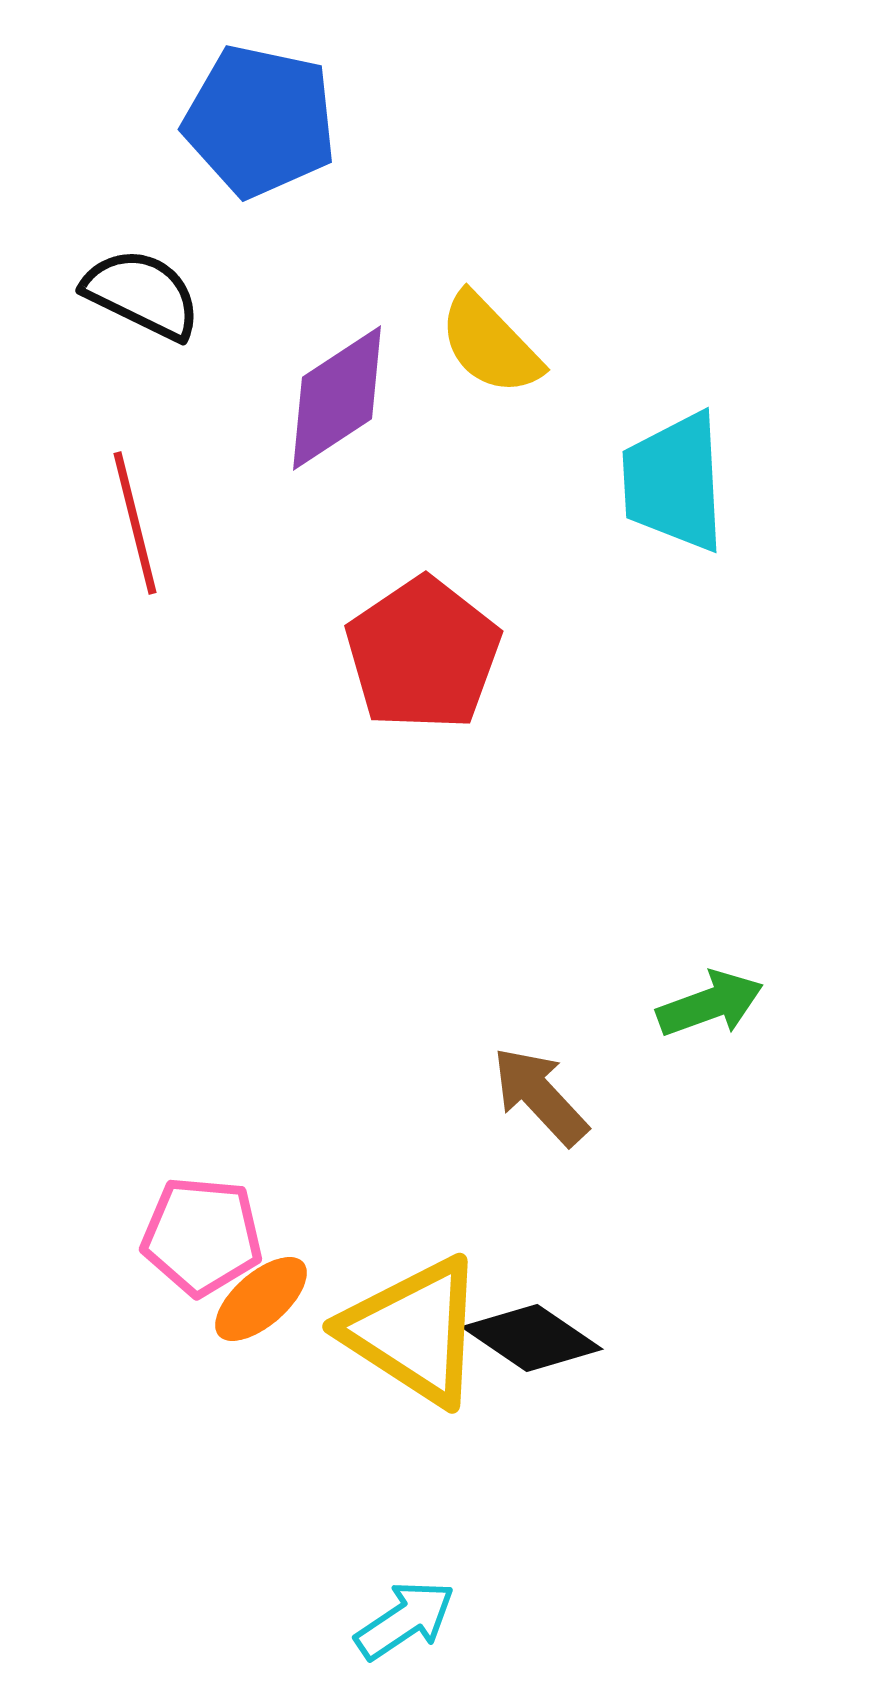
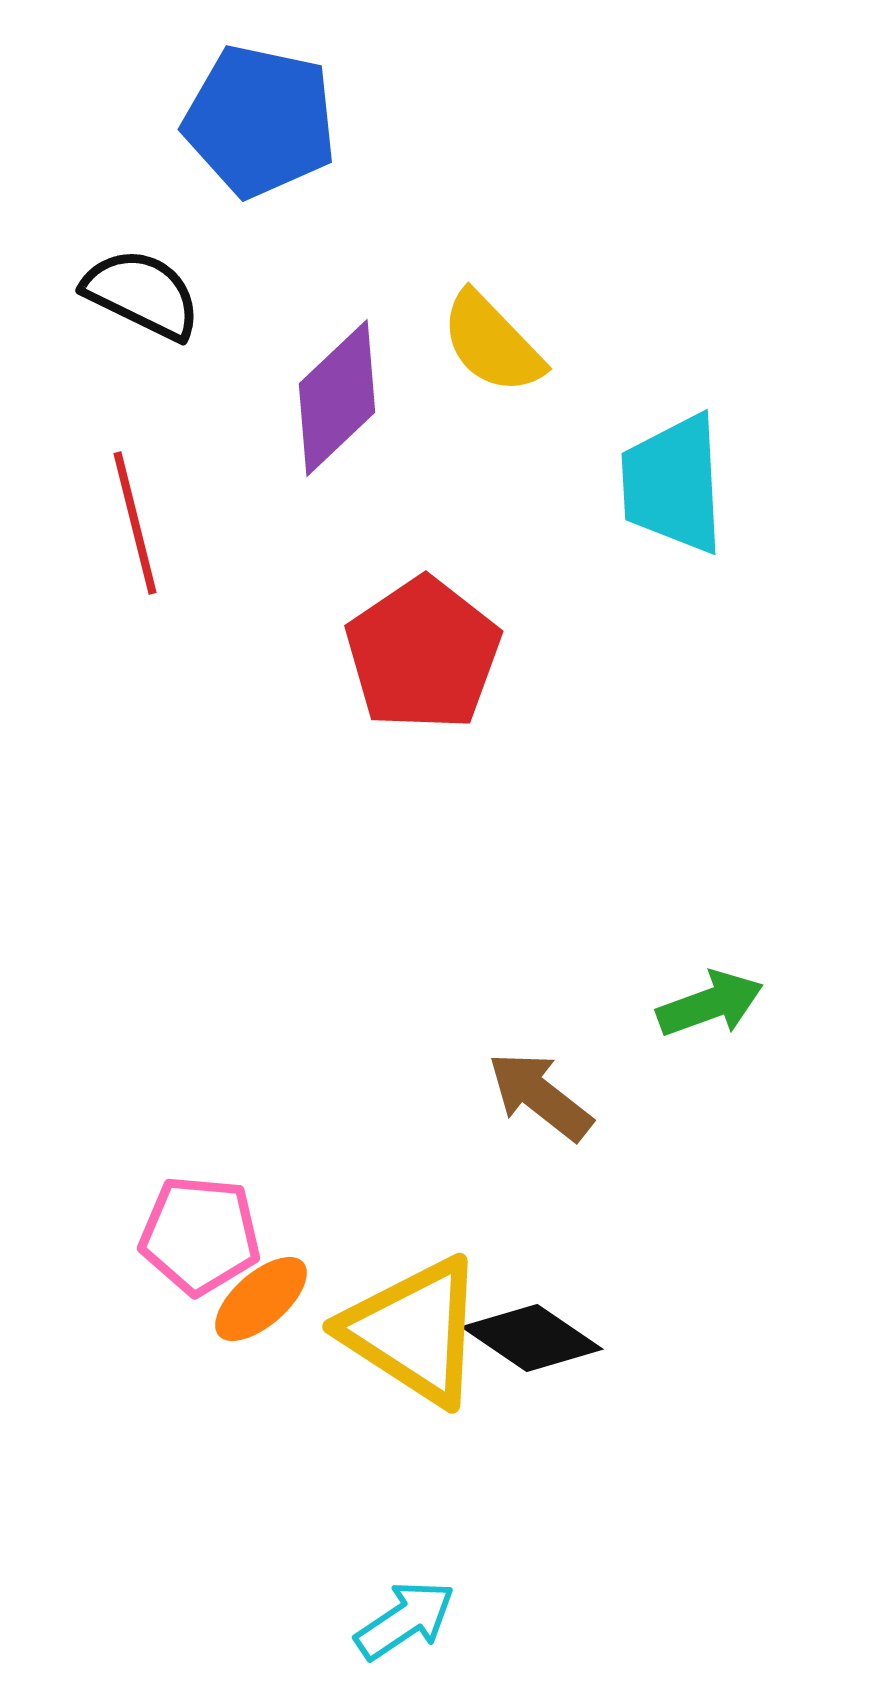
yellow semicircle: moved 2 px right, 1 px up
purple diamond: rotated 10 degrees counterclockwise
cyan trapezoid: moved 1 px left, 2 px down
brown arrow: rotated 9 degrees counterclockwise
pink pentagon: moved 2 px left, 1 px up
